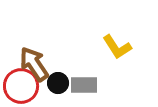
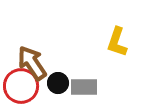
yellow L-shape: moved 5 px up; rotated 52 degrees clockwise
brown arrow: moved 2 px left, 1 px up
gray rectangle: moved 2 px down
